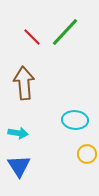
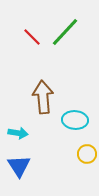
brown arrow: moved 19 px right, 14 px down
